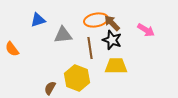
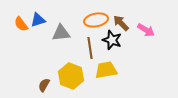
brown arrow: moved 9 px right
gray triangle: moved 2 px left, 2 px up
orange semicircle: moved 9 px right, 25 px up
yellow trapezoid: moved 10 px left, 4 px down; rotated 10 degrees counterclockwise
yellow hexagon: moved 6 px left, 2 px up
brown semicircle: moved 6 px left, 3 px up
